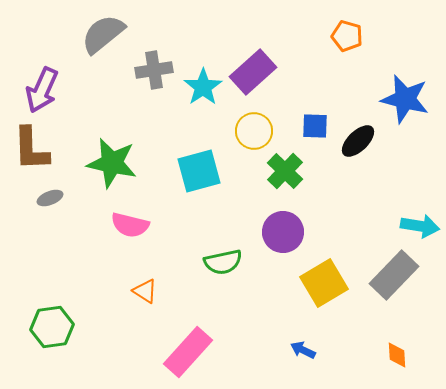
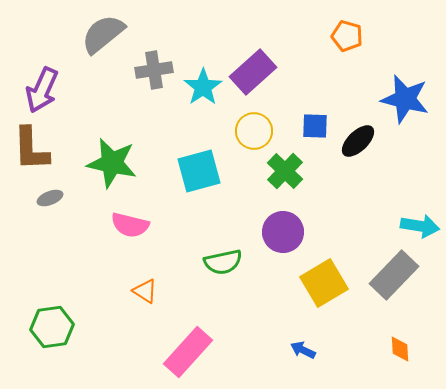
orange diamond: moved 3 px right, 6 px up
